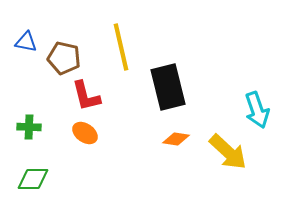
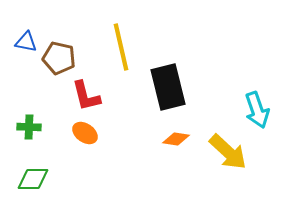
brown pentagon: moved 5 px left
